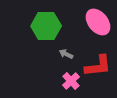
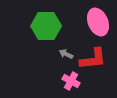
pink ellipse: rotated 16 degrees clockwise
red L-shape: moved 5 px left, 7 px up
pink cross: rotated 18 degrees counterclockwise
